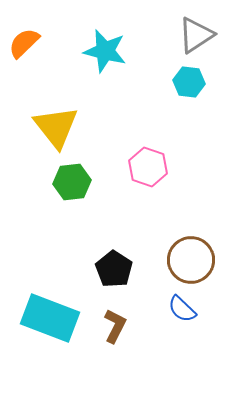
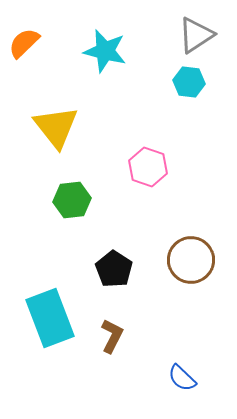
green hexagon: moved 18 px down
blue semicircle: moved 69 px down
cyan rectangle: rotated 48 degrees clockwise
brown L-shape: moved 3 px left, 10 px down
